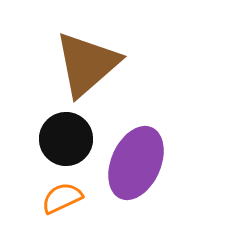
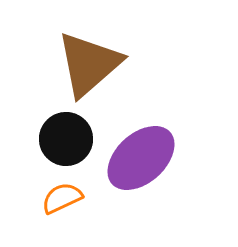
brown triangle: moved 2 px right
purple ellipse: moved 5 px right, 5 px up; rotated 24 degrees clockwise
